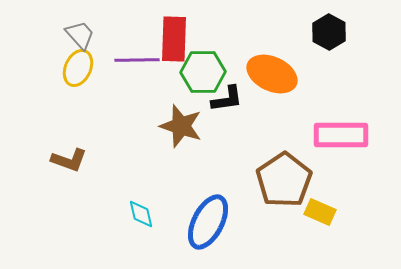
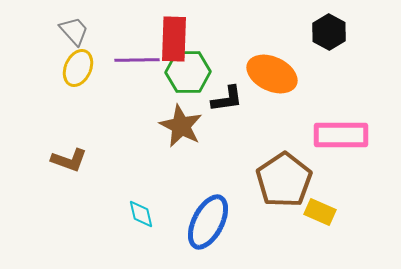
gray trapezoid: moved 6 px left, 4 px up
green hexagon: moved 15 px left
brown star: rotated 9 degrees clockwise
